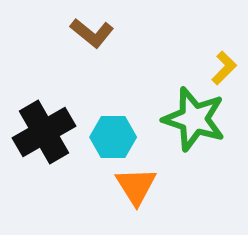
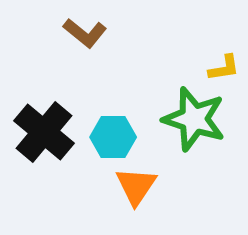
brown L-shape: moved 7 px left
yellow L-shape: rotated 36 degrees clockwise
black cross: rotated 20 degrees counterclockwise
orange triangle: rotated 6 degrees clockwise
